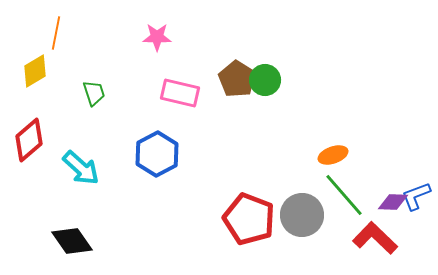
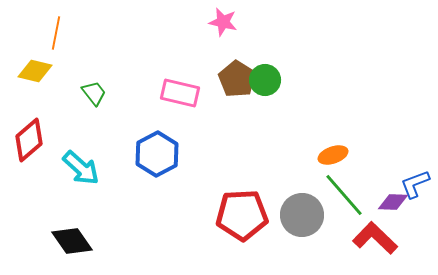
pink star: moved 66 px right, 15 px up; rotated 12 degrees clockwise
yellow diamond: rotated 44 degrees clockwise
green trapezoid: rotated 20 degrees counterclockwise
blue L-shape: moved 1 px left, 12 px up
red pentagon: moved 7 px left, 4 px up; rotated 24 degrees counterclockwise
